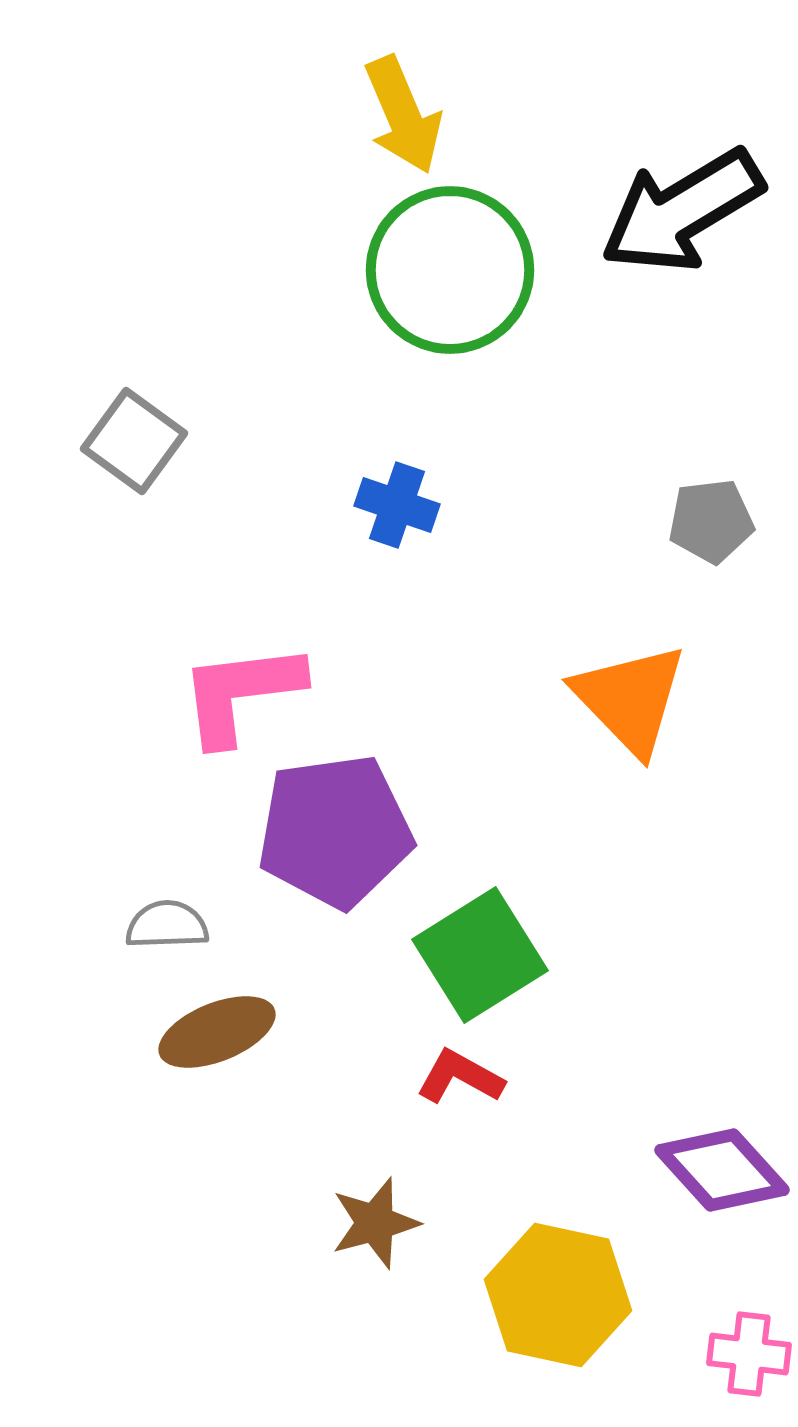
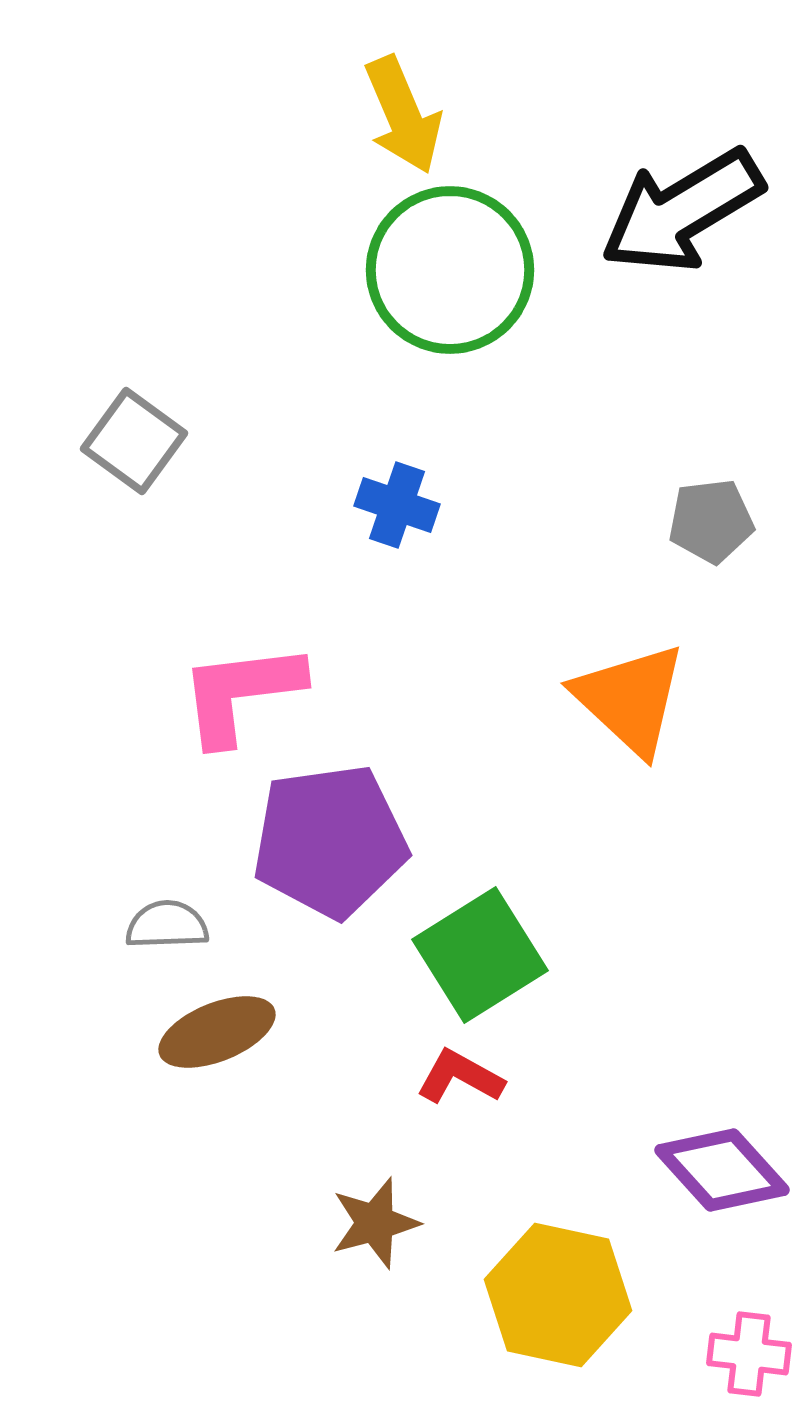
orange triangle: rotated 3 degrees counterclockwise
purple pentagon: moved 5 px left, 10 px down
